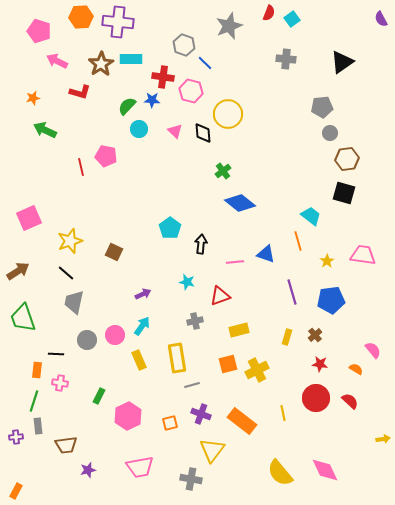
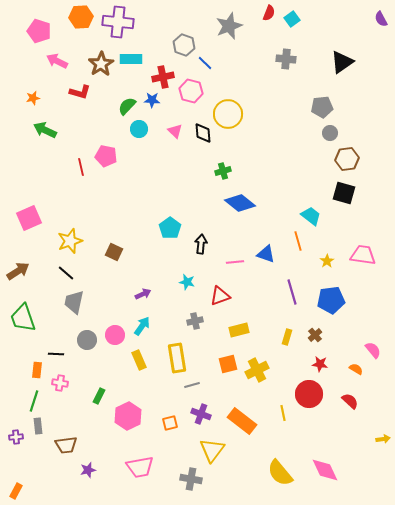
red cross at (163, 77): rotated 20 degrees counterclockwise
green cross at (223, 171): rotated 21 degrees clockwise
red circle at (316, 398): moved 7 px left, 4 px up
